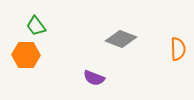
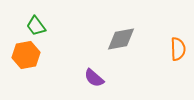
gray diamond: rotated 32 degrees counterclockwise
orange hexagon: rotated 12 degrees counterclockwise
purple semicircle: rotated 20 degrees clockwise
